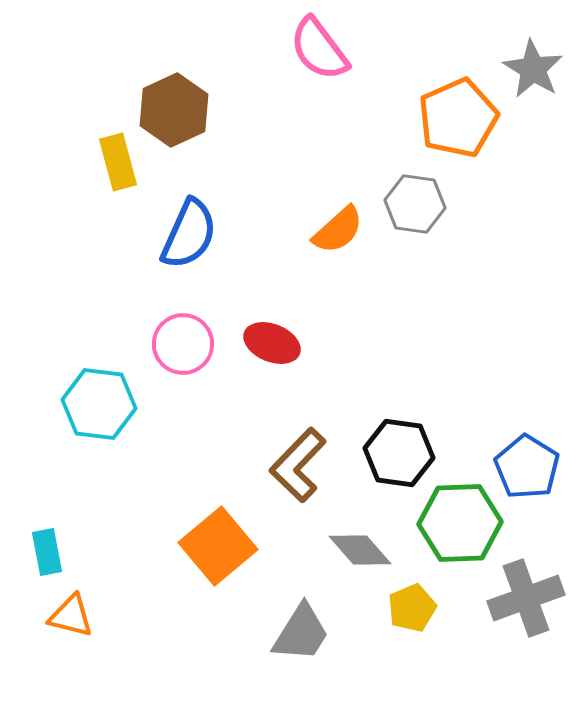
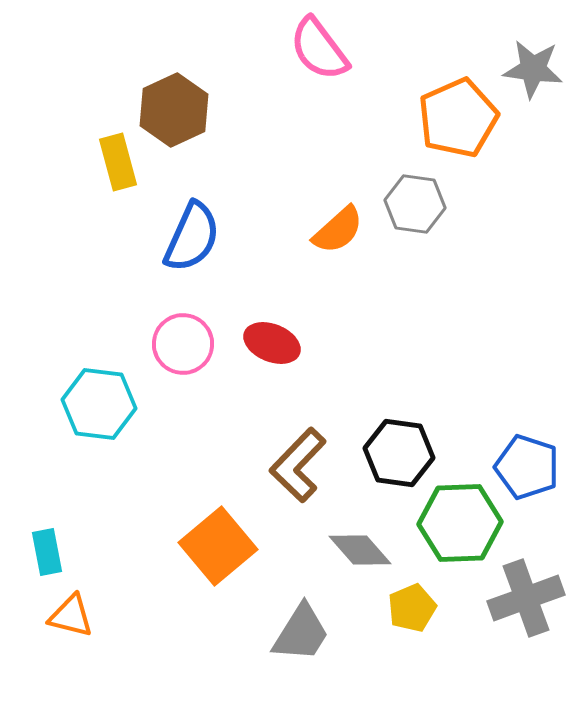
gray star: rotated 24 degrees counterclockwise
blue semicircle: moved 3 px right, 3 px down
blue pentagon: rotated 14 degrees counterclockwise
